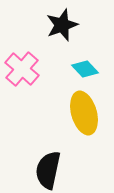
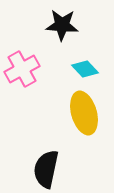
black star: rotated 24 degrees clockwise
pink cross: rotated 20 degrees clockwise
black semicircle: moved 2 px left, 1 px up
